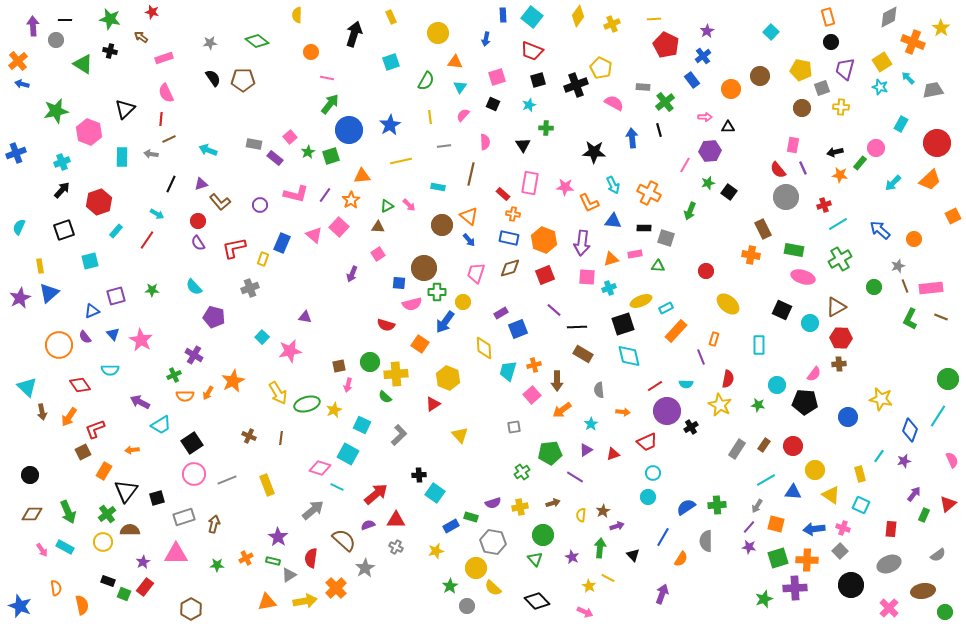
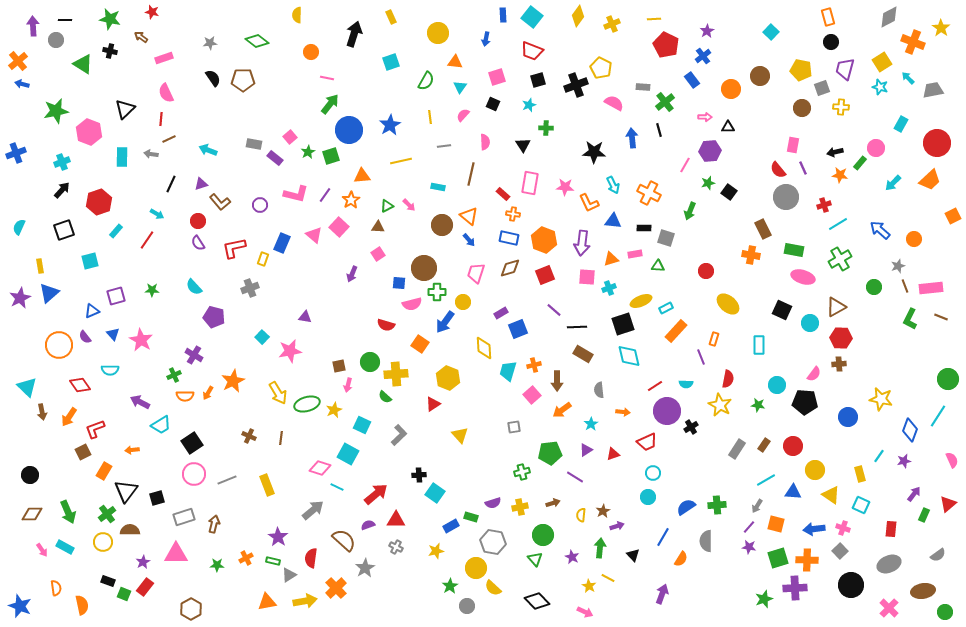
green cross at (522, 472): rotated 21 degrees clockwise
